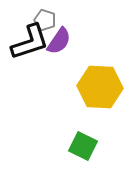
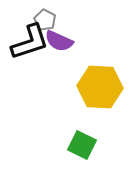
gray pentagon: rotated 10 degrees clockwise
purple semicircle: rotated 80 degrees clockwise
green square: moved 1 px left, 1 px up
